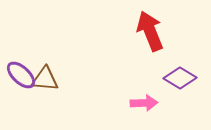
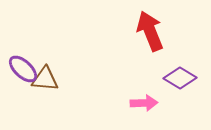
purple ellipse: moved 2 px right, 6 px up
